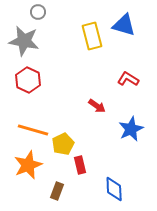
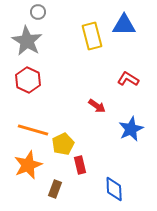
blue triangle: rotated 15 degrees counterclockwise
gray star: moved 3 px right; rotated 20 degrees clockwise
brown rectangle: moved 2 px left, 2 px up
